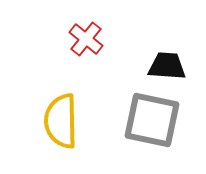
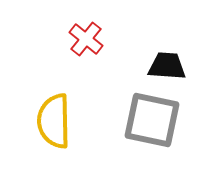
yellow semicircle: moved 7 px left
